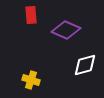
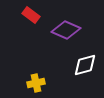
red rectangle: rotated 48 degrees counterclockwise
yellow cross: moved 5 px right, 3 px down; rotated 30 degrees counterclockwise
